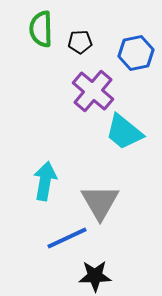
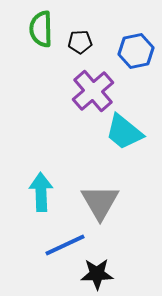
blue hexagon: moved 2 px up
purple cross: rotated 9 degrees clockwise
cyan arrow: moved 4 px left, 11 px down; rotated 12 degrees counterclockwise
blue line: moved 2 px left, 7 px down
black star: moved 2 px right, 2 px up
